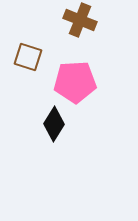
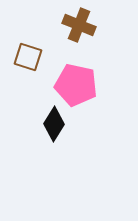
brown cross: moved 1 px left, 5 px down
pink pentagon: moved 1 px right, 3 px down; rotated 15 degrees clockwise
